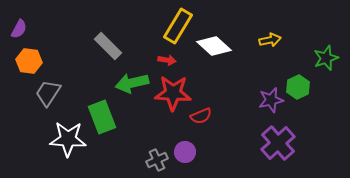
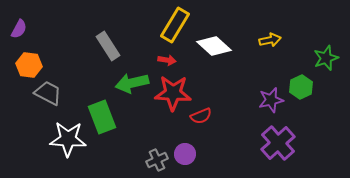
yellow rectangle: moved 3 px left, 1 px up
gray rectangle: rotated 12 degrees clockwise
orange hexagon: moved 4 px down
green hexagon: moved 3 px right
gray trapezoid: rotated 84 degrees clockwise
purple circle: moved 2 px down
